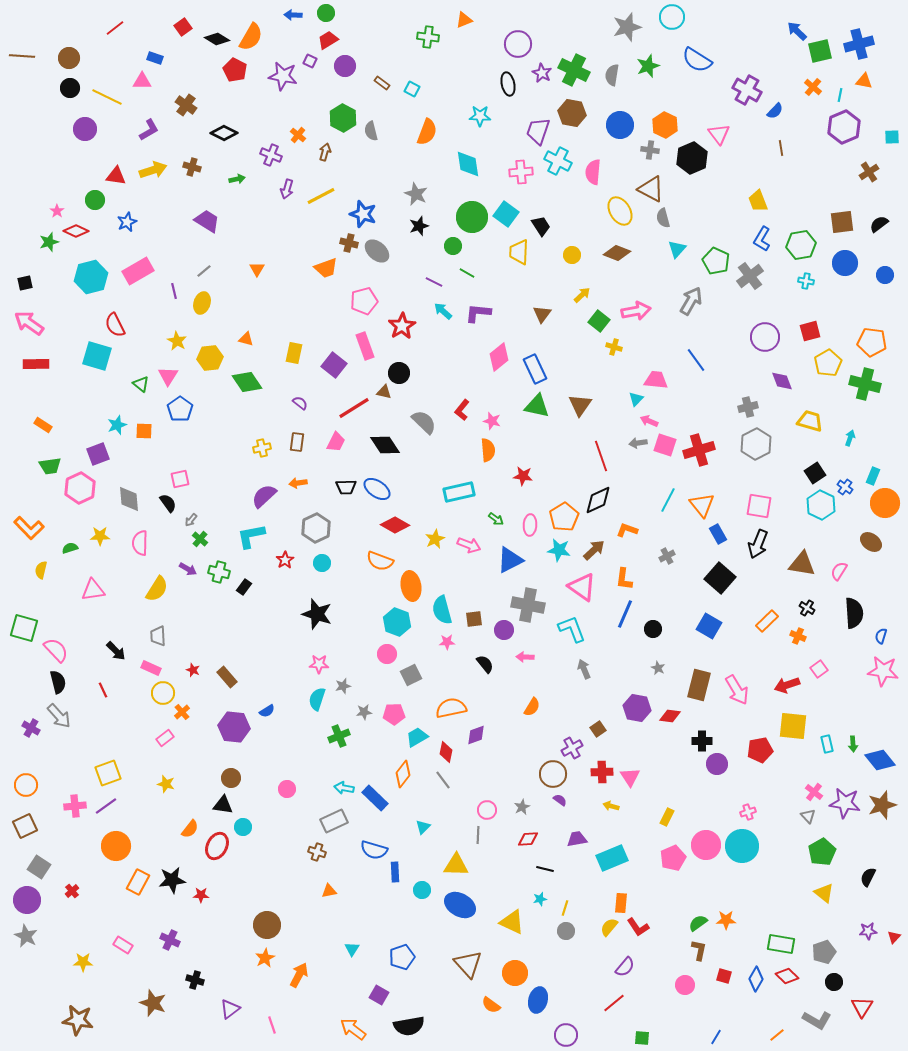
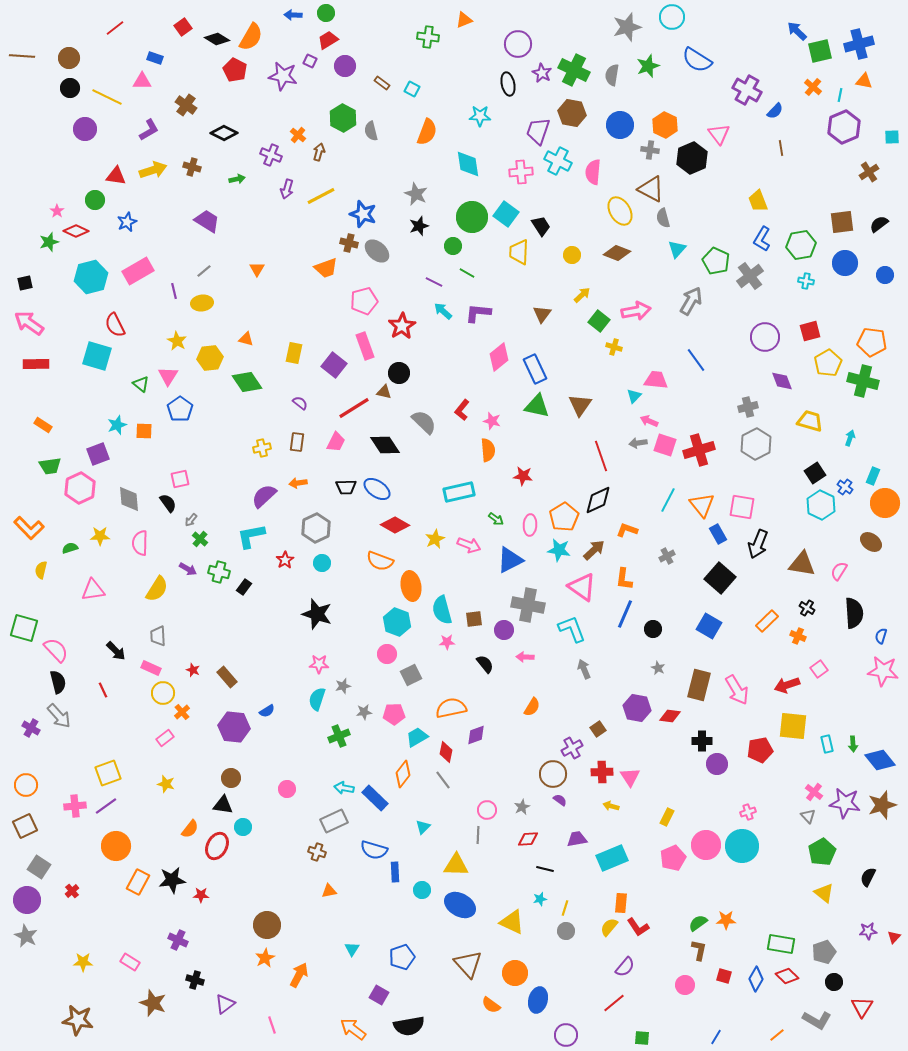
brown arrow at (325, 152): moved 6 px left
yellow ellipse at (202, 303): rotated 65 degrees clockwise
green cross at (865, 384): moved 2 px left, 3 px up
cyan triangle at (636, 399): moved 2 px left, 3 px up
pink square at (759, 506): moved 17 px left, 1 px down
purple cross at (170, 940): moved 8 px right
pink rectangle at (123, 945): moved 7 px right, 17 px down
purple triangle at (230, 1009): moved 5 px left, 5 px up
